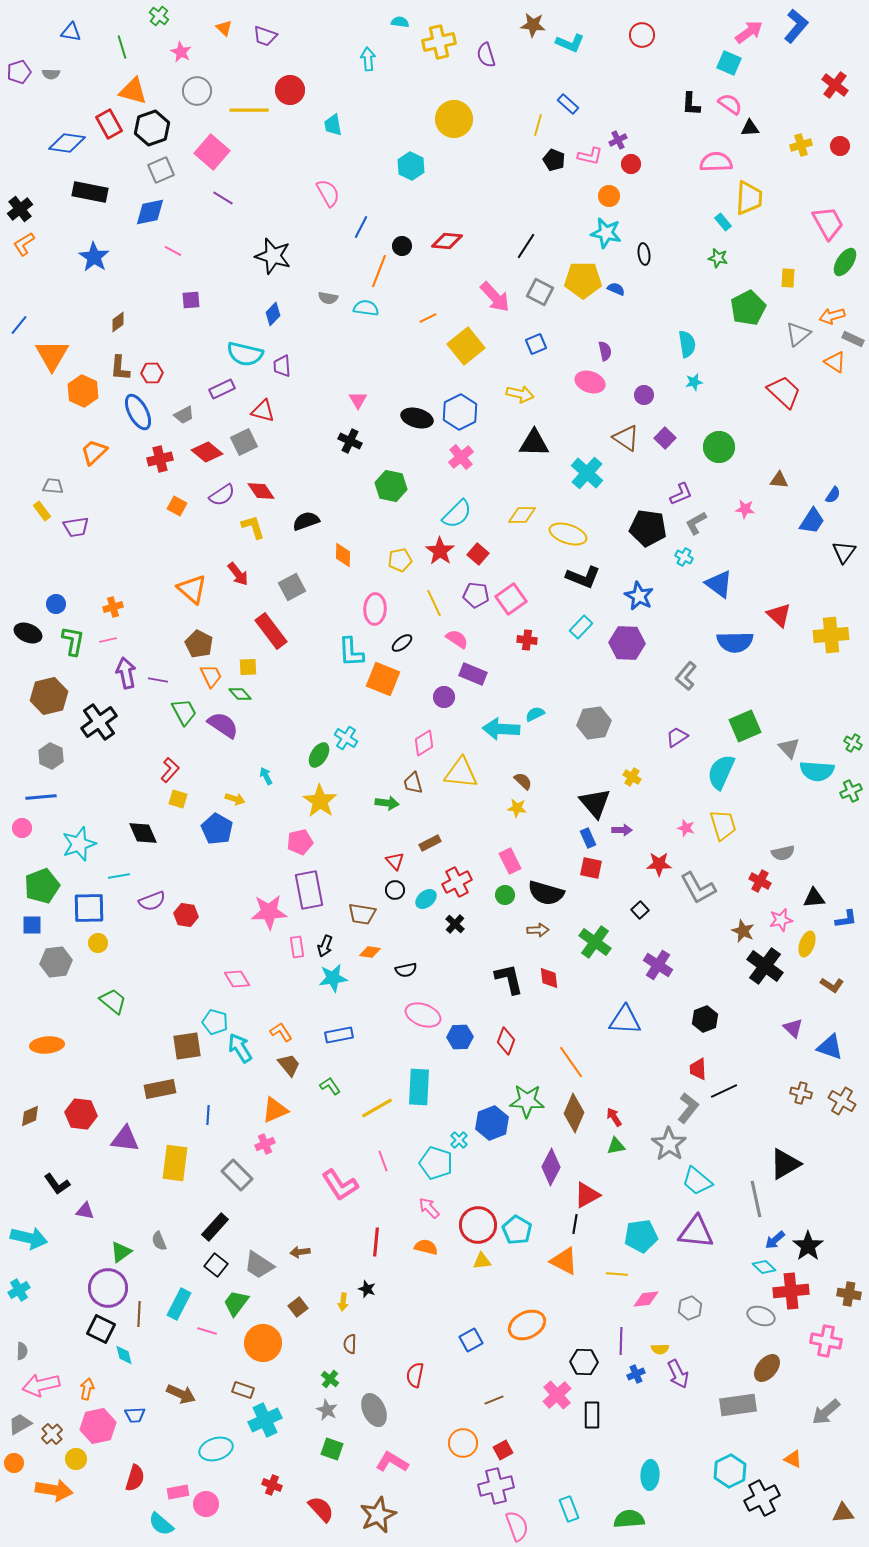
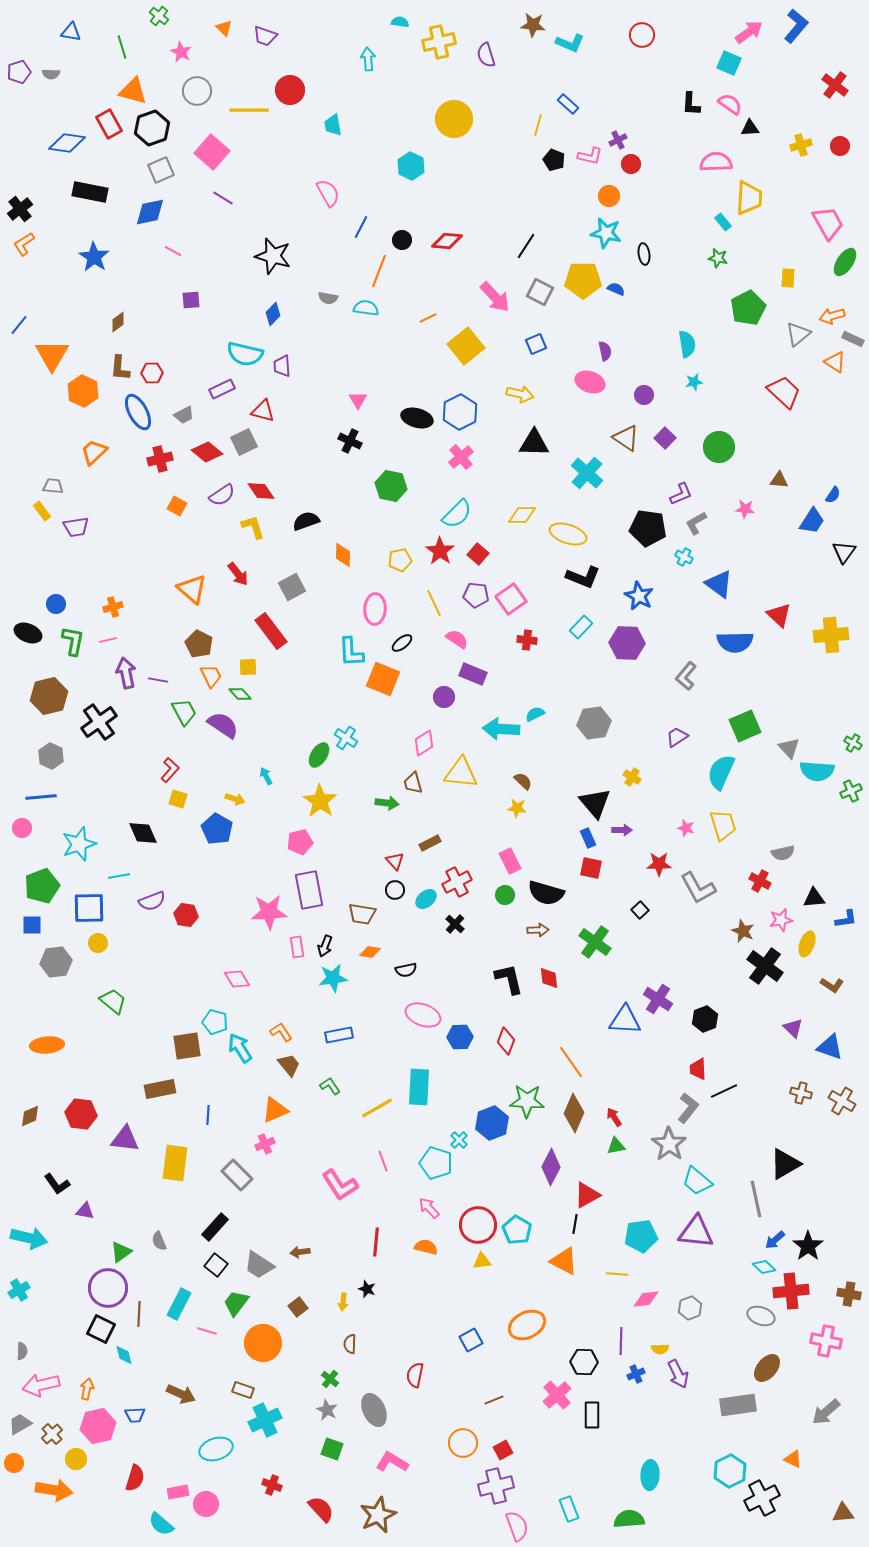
black circle at (402, 246): moved 6 px up
purple cross at (658, 965): moved 34 px down
